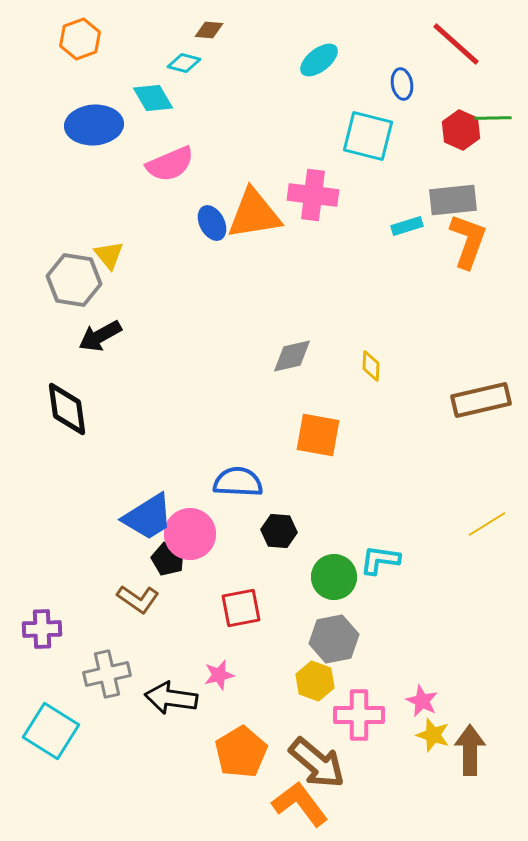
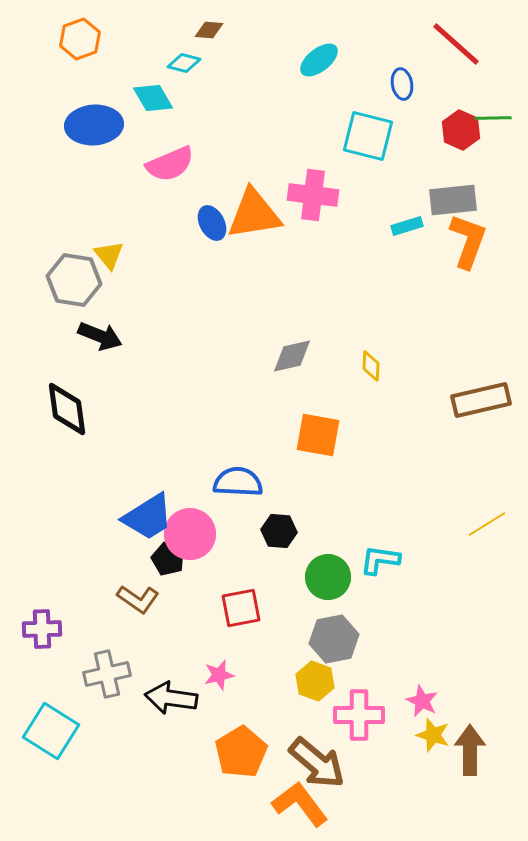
black arrow at (100, 336): rotated 129 degrees counterclockwise
green circle at (334, 577): moved 6 px left
